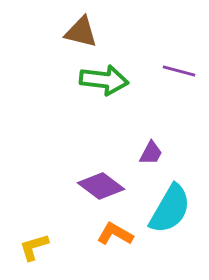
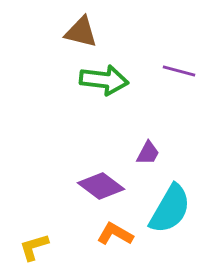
purple trapezoid: moved 3 px left
